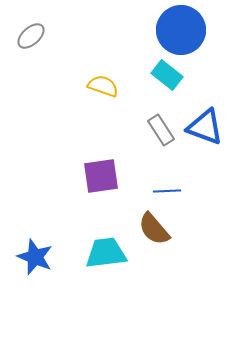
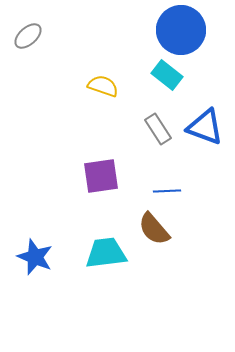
gray ellipse: moved 3 px left
gray rectangle: moved 3 px left, 1 px up
